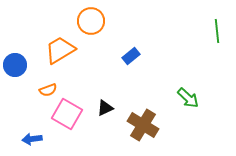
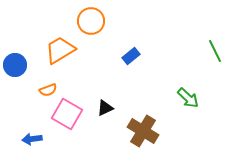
green line: moved 2 px left, 20 px down; rotated 20 degrees counterclockwise
brown cross: moved 6 px down
